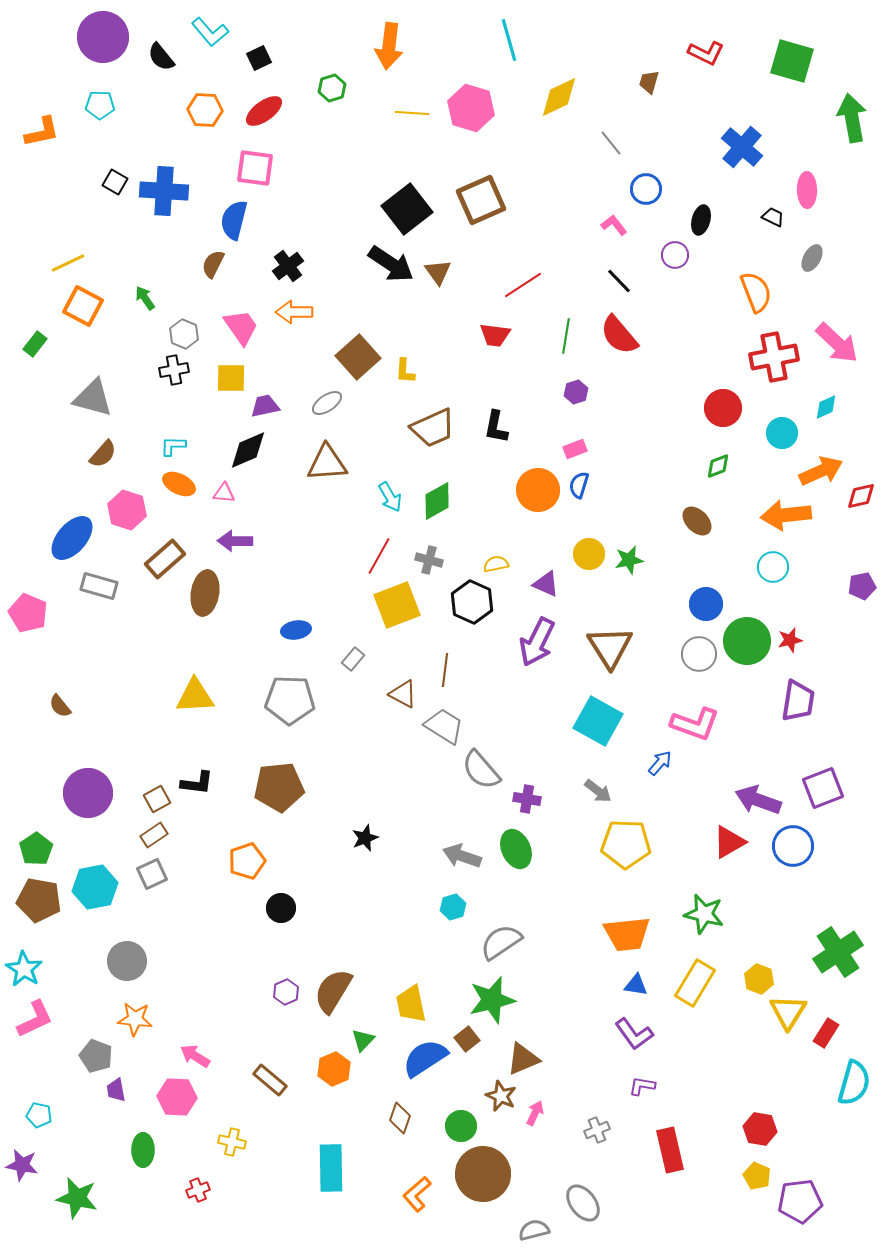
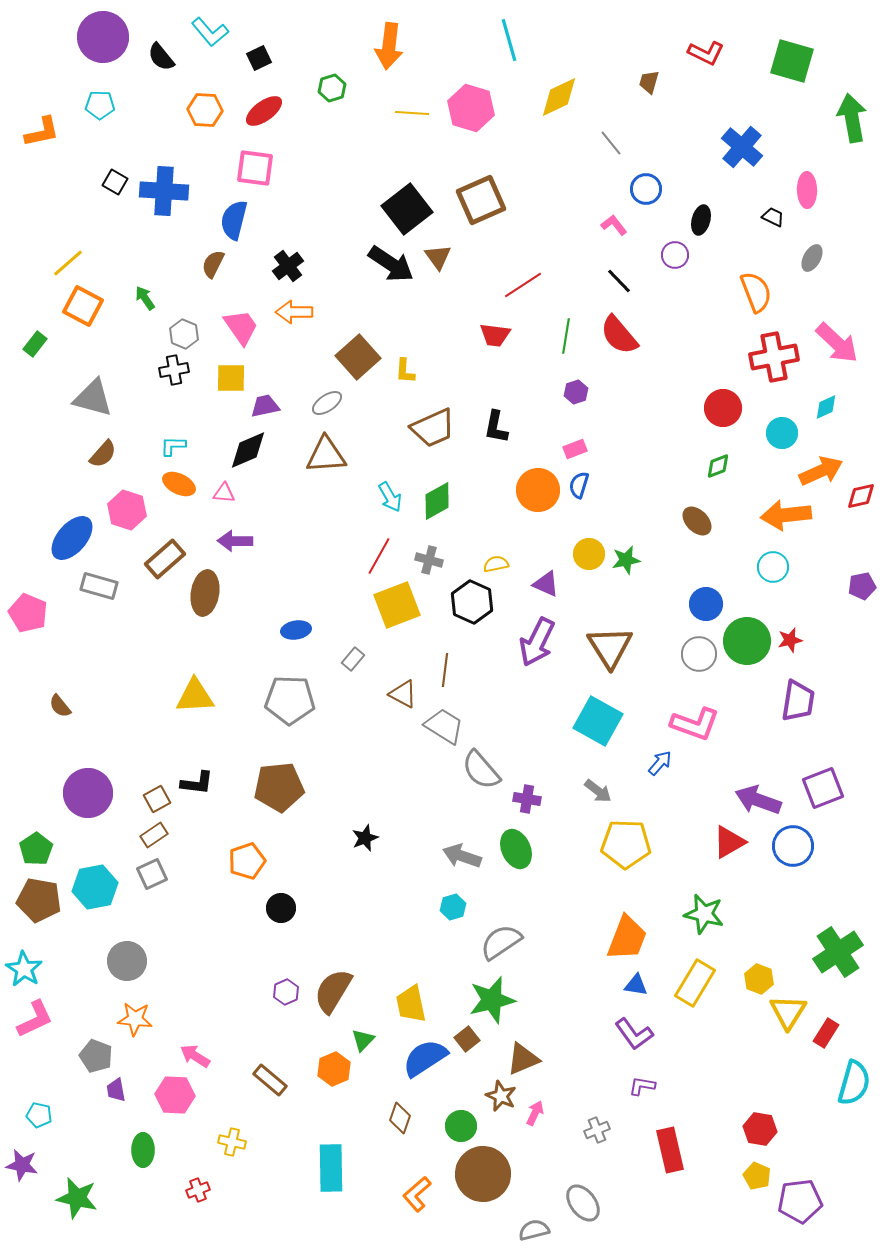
yellow line at (68, 263): rotated 16 degrees counterclockwise
brown triangle at (438, 272): moved 15 px up
brown triangle at (327, 463): moved 1 px left, 8 px up
green star at (629, 560): moved 3 px left
orange trapezoid at (627, 934): moved 4 px down; rotated 63 degrees counterclockwise
pink hexagon at (177, 1097): moved 2 px left, 2 px up
